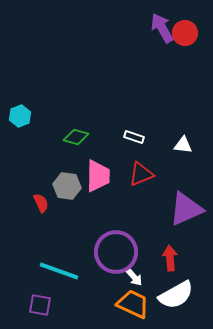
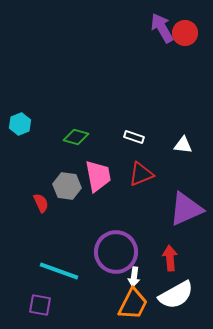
cyan hexagon: moved 8 px down
pink trapezoid: rotated 12 degrees counterclockwise
white arrow: rotated 48 degrees clockwise
orange trapezoid: rotated 92 degrees clockwise
